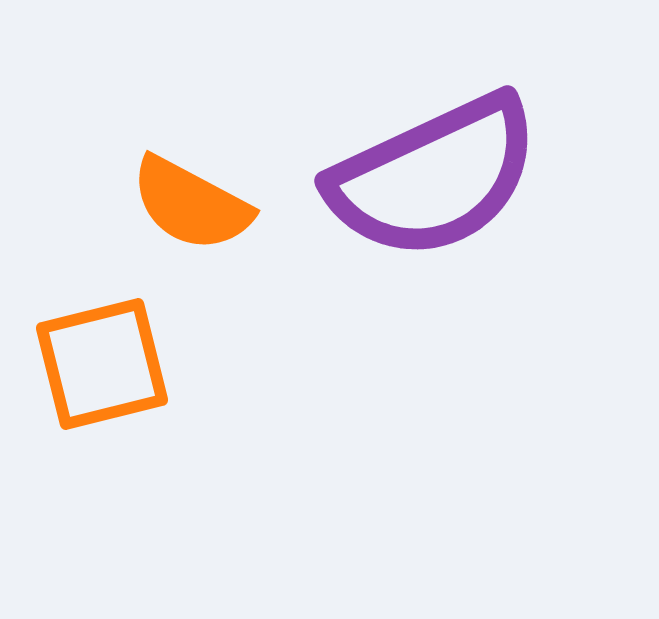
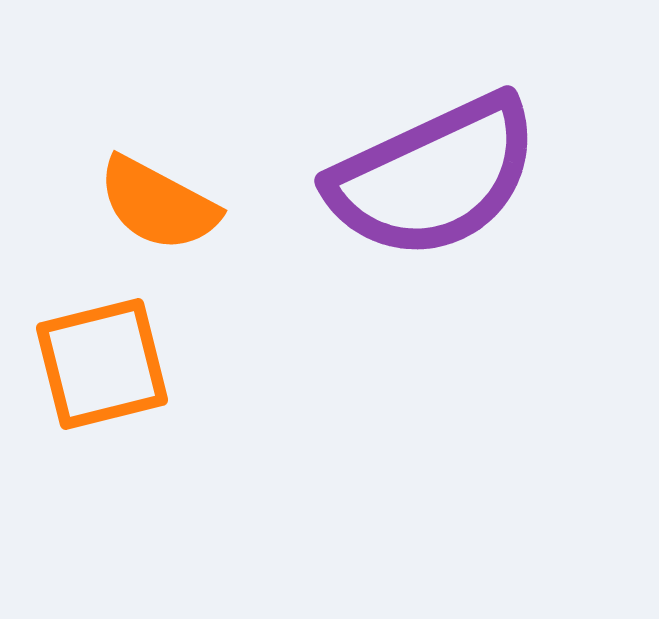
orange semicircle: moved 33 px left
